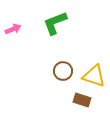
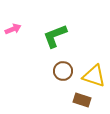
green L-shape: moved 13 px down
